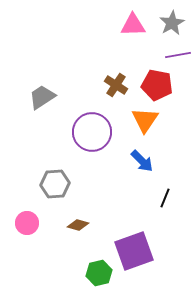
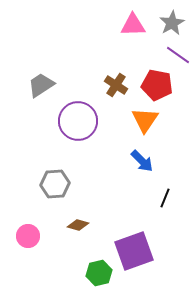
purple line: rotated 45 degrees clockwise
gray trapezoid: moved 1 px left, 12 px up
purple circle: moved 14 px left, 11 px up
pink circle: moved 1 px right, 13 px down
